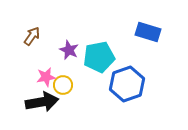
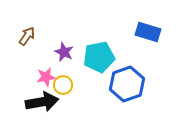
brown arrow: moved 5 px left
purple star: moved 5 px left, 2 px down
